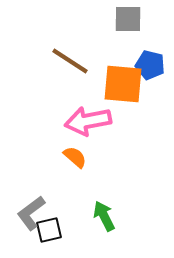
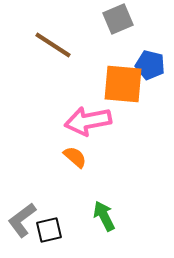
gray square: moved 10 px left; rotated 24 degrees counterclockwise
brown line: moved 17 px left, 16 px up
gray L-shape: moved 9 px left, 7 px down
